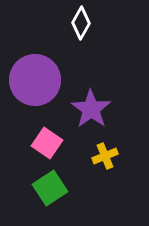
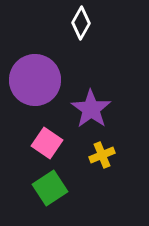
yellow cross: moved 3 px left, 1 px up
